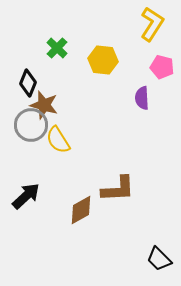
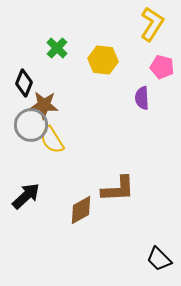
black diamond: moved 4 px left
brown star: rotated 12 degrees counterclockwise
yellow semicircle: moved 6 px left
